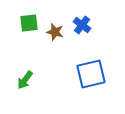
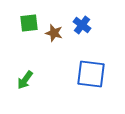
brown star: moved 1 px left, 1 px down
blue square: rotated 20 degrees clockwise
